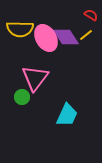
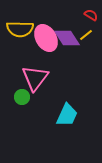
purple diamond: moved 1 px right, 1 px down
